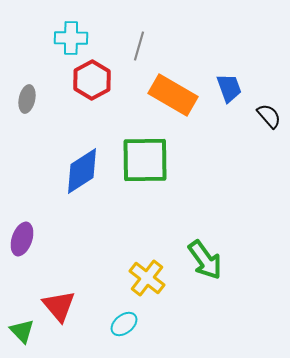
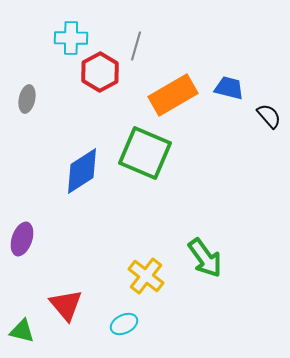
gray line: moved 3 px left
red hexagon: moved 8 px right, 8 px up
blue trapezoid: rotated 56 degrees counterclockwise
orange rectangle: rotated 60 degrees counterclockwise
green square: moved 7 px up; rotated 24 degrees clockwise
green arrow: moved 2 px up
yellow cross: moved 1 px left, 2 px up
red triangle: moved 7 px right, 1 px up
cyan ellipse: rotated 12 degrees clockwise
green triangle: rotated 32 degrees counterclockwise
